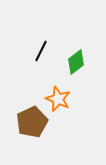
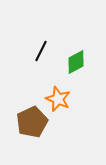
green diamond: rotated 10 degrees clockwise
